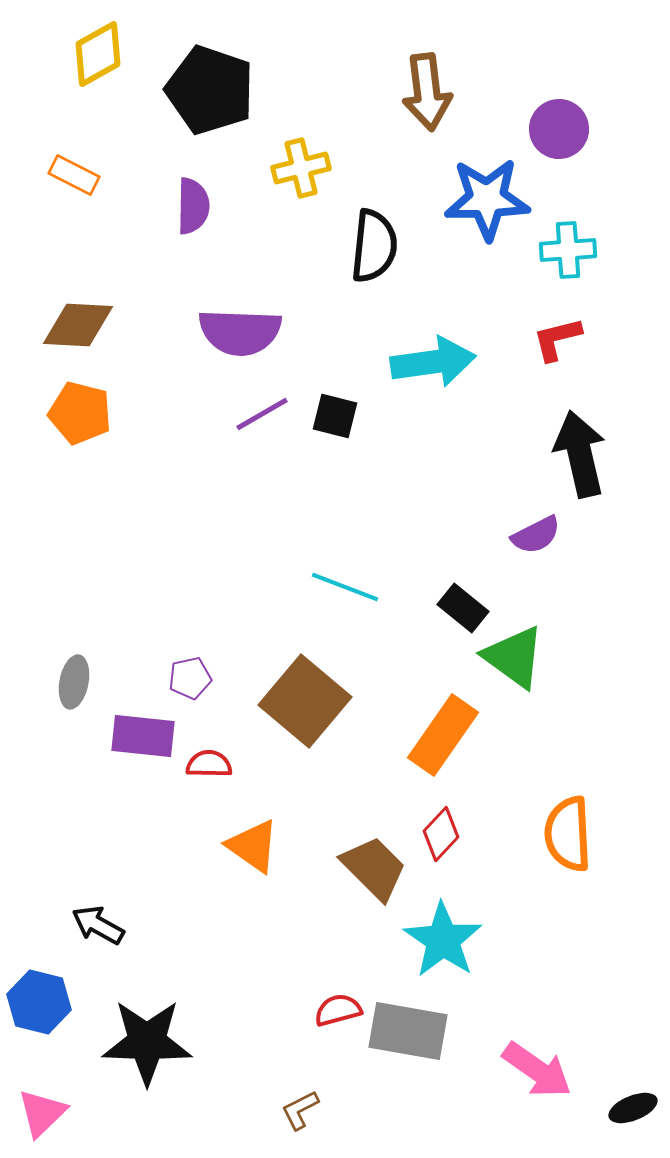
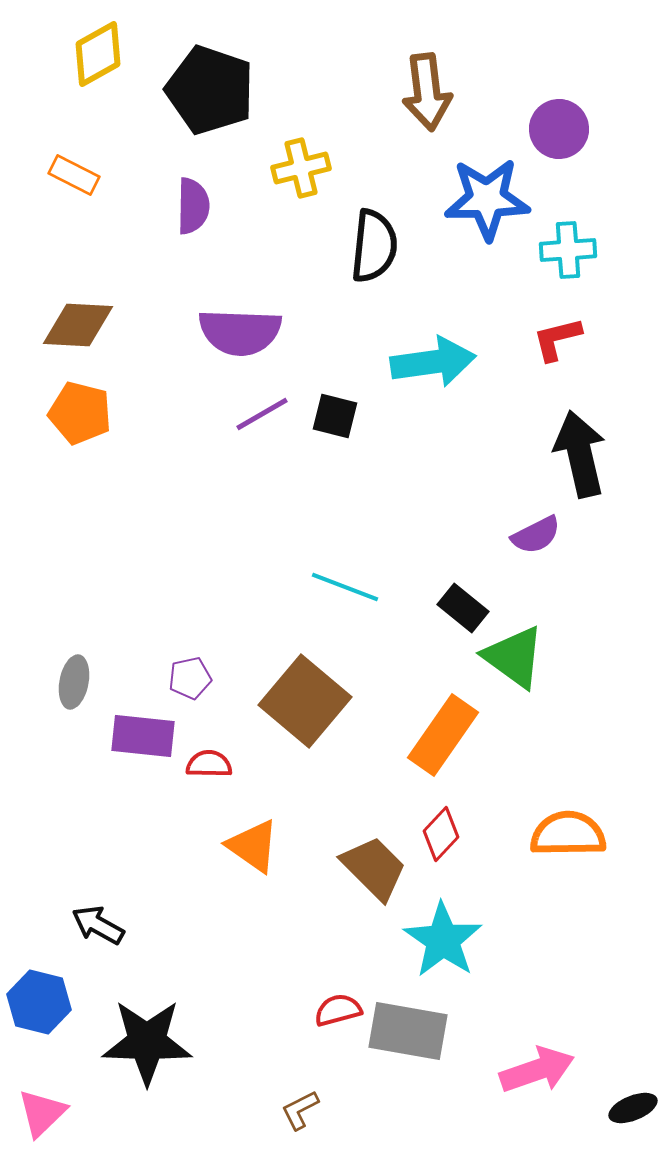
orange semicircle at (568, 834): rotated 92 degrees clockwise
pink arrow at (537, 1070): rotated 54 degrees counterclockwise
